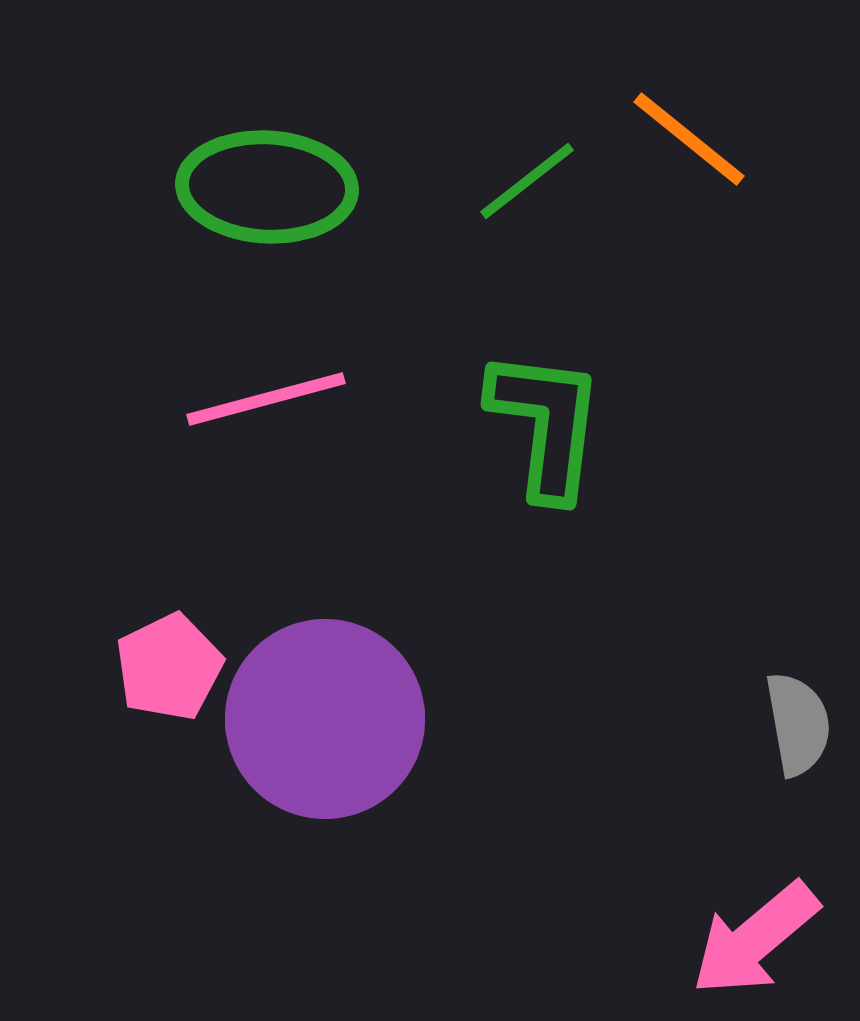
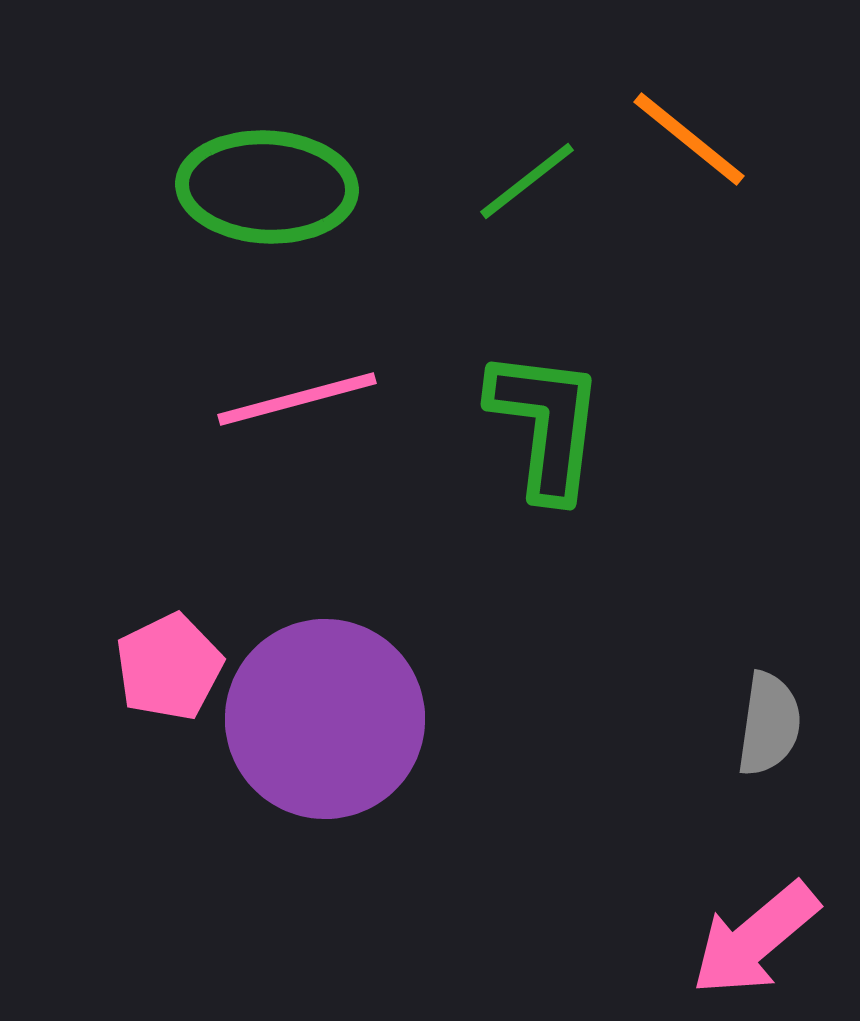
pink line: moved 31 px right
gray semicircle: moved 29 px left; rotated 18 degrees clockwise
